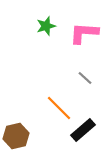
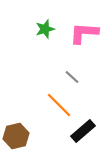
green star: moved 1 px left, 3 px down
gray line: moved 13 px left, 1 px up
orange line: moved 3 px up
black rectangle: moved 1 px down
